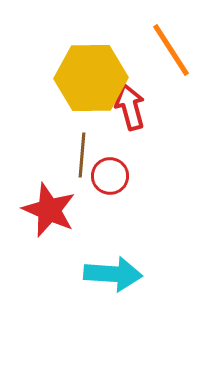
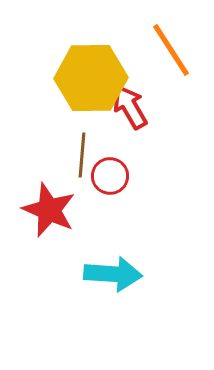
red arrow: rotated 15 degrees counterclockwise
